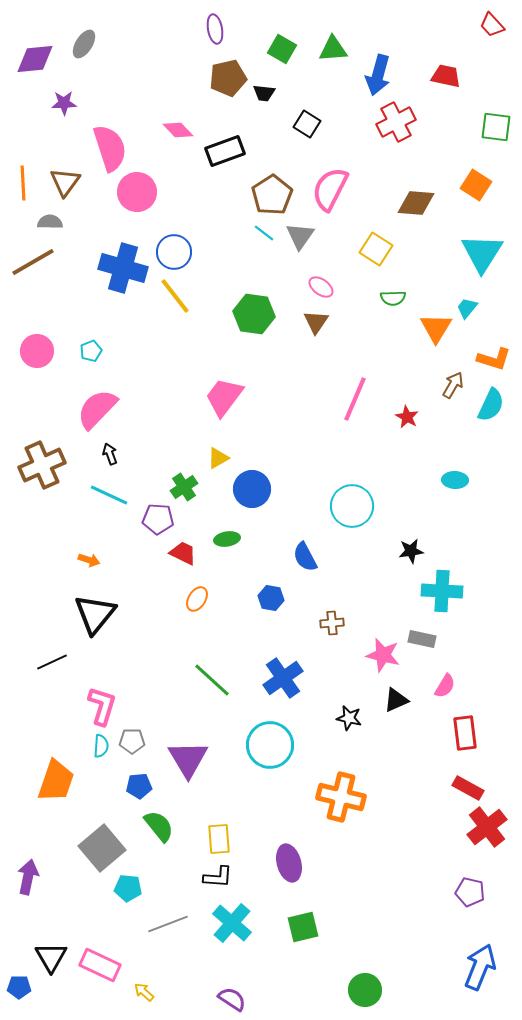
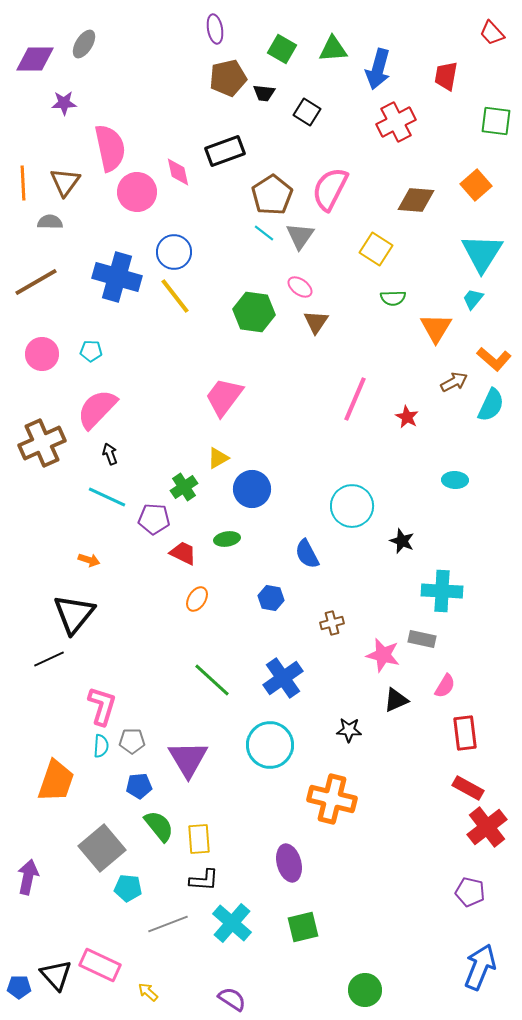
red trapezoid at (492, 25): moved 8 px down
purple diamond at (35, 59): rotated 6 degrees clockwise
blue arrow at (378, 75): moved 6 px up
red trapezoid at (446, 76): rotated 92 degrees counterclockwise
black square at (307, 124): moved 12 px up
green square at (496, 127): moved 6 px up
pink diamond at (178, 130): moved 42 px down; rotated 32 degrees clockwise
pink semicircle at (110, 148): rotated 6 degrees clockwise
orange square at (476, 185): rotated 16 degrees clockwise
brown diamond at (416, 203): moved 3 px up
brown line at (33, 262): moved 3 px right, 20 px down
blue cross at (123, 268): moved 6 px left, 9 px down
pink ellipse at (321, 287): moved 21 px left
cyan trapezoid at (467, 308): moved 6 px right, 9 px up
green hexagon at (254, 314): moved 2 px up
pink circle at (37, 351): moved 5 px right, 3 px down
cyan pentagon at (91, 351): rotated 25 degrees clockwise
orange L-shape at (494, 359): rotated 24 degrees clockwise
brown arrow at (453, 385): moved 1 px right, 3 px up; rotated 32 degrees clockwise
brown cross at (42, 465): moved 22 px up
cyan line at (109, 495): moved 2 px left, 2 px down
purple pentagon at (158, 519): moved 4 px left
black star at (411, 551): moved 9 px left, 10 px up; rotated 30 degrees clockwise
blue semicircle at (305, 557): moved 2 px right, 3 px up
black triangle at (95, 614): moved 21 px left
brown cross at (332, 623): rotated 10 degrees counterclockwise
black line at (52, 662): moved 3 px left, 3 px up
black star at (349, 718): moved 12 px down; rotated 10 degrees counterclockwise
orange cross at (341, 797): moved 9 px left, 2 px down
yellow rectangle at (219, 839): moved 20 px left
black L-shape at (218, 877): moved 14 px left, 3 px down
black triangle at (51, 957): moved 5 px right, 18 px down; rotated 12 degrees counterclockwise
yellow arrow at (144, 992): moved 4 px right
